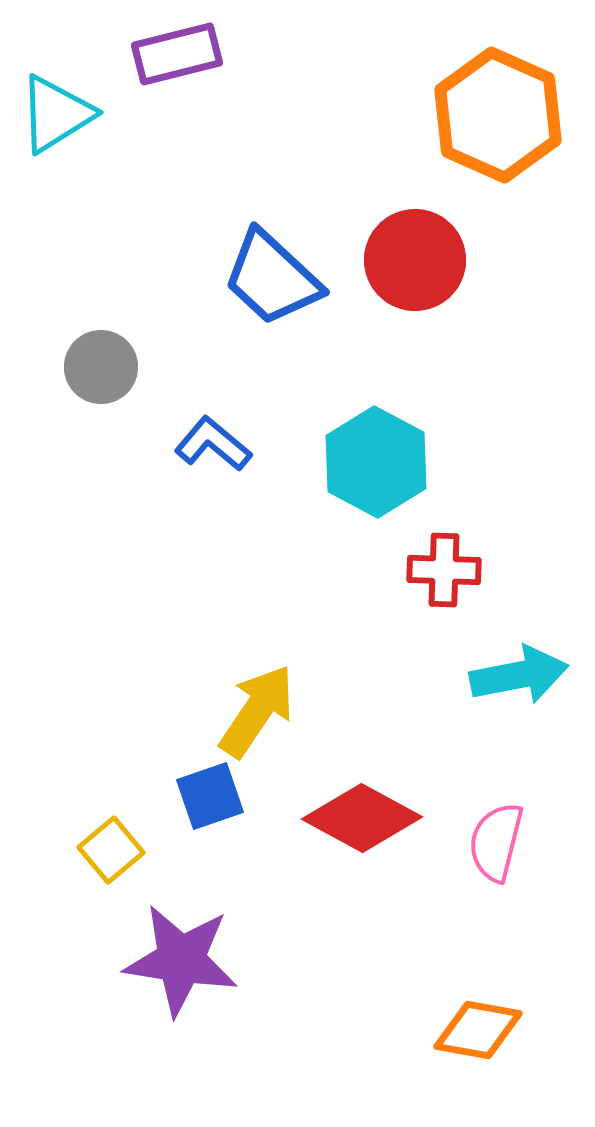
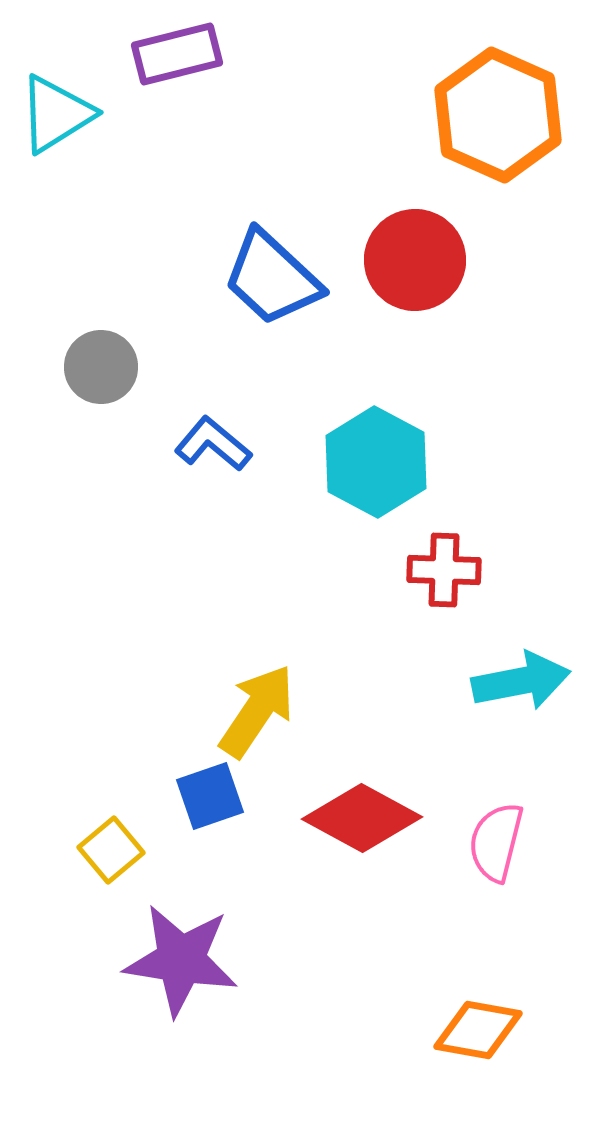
cyan arrow: moved 2 px right, 6 px down
